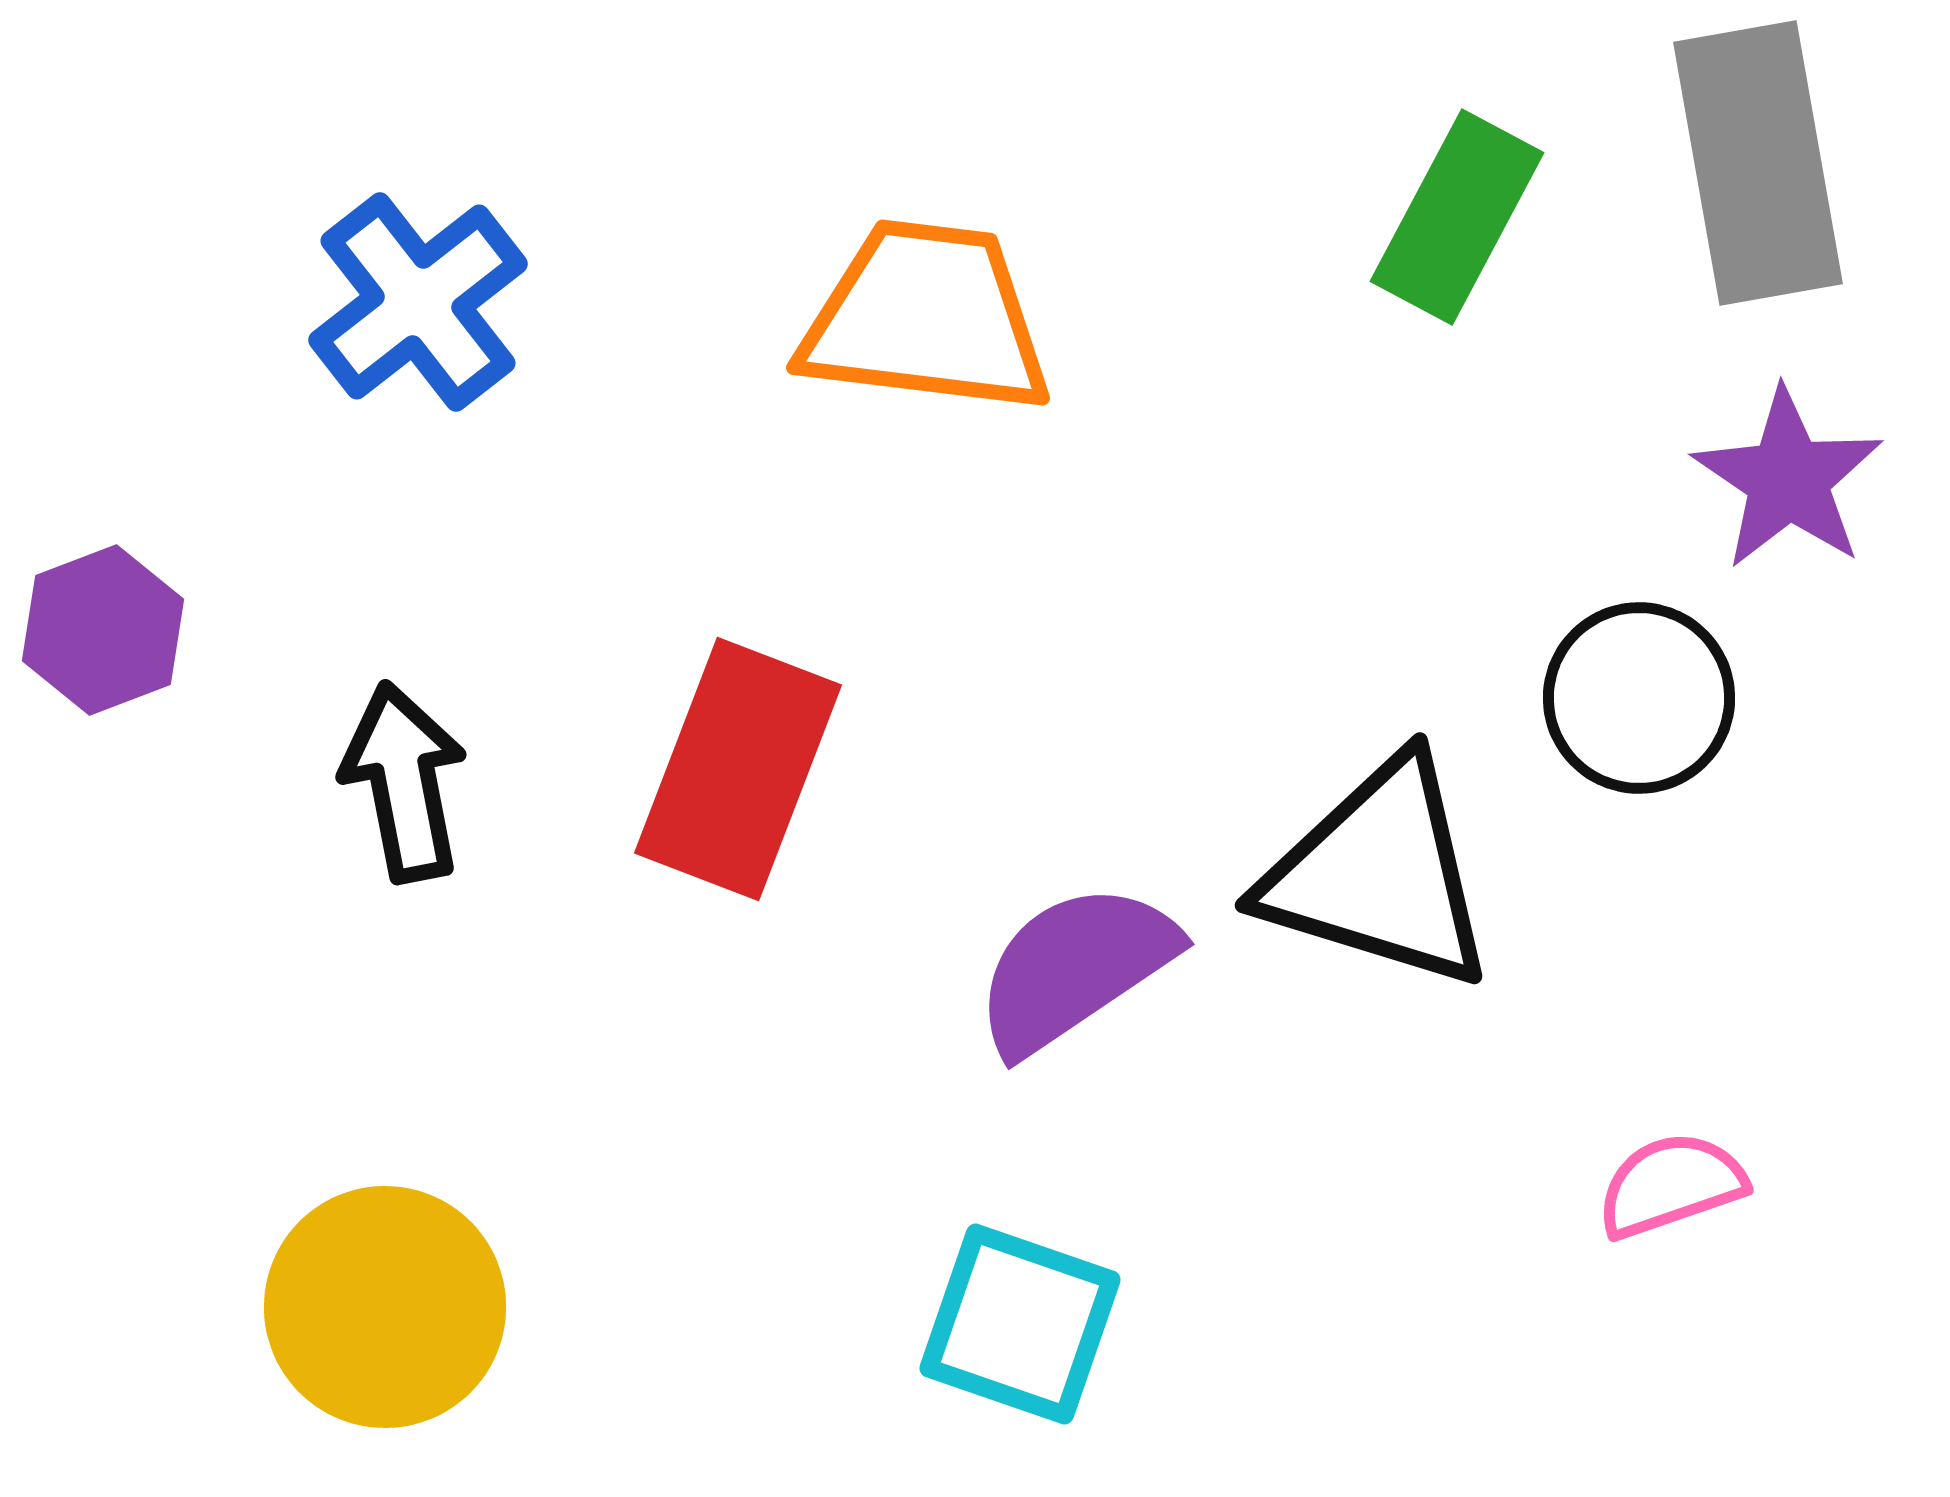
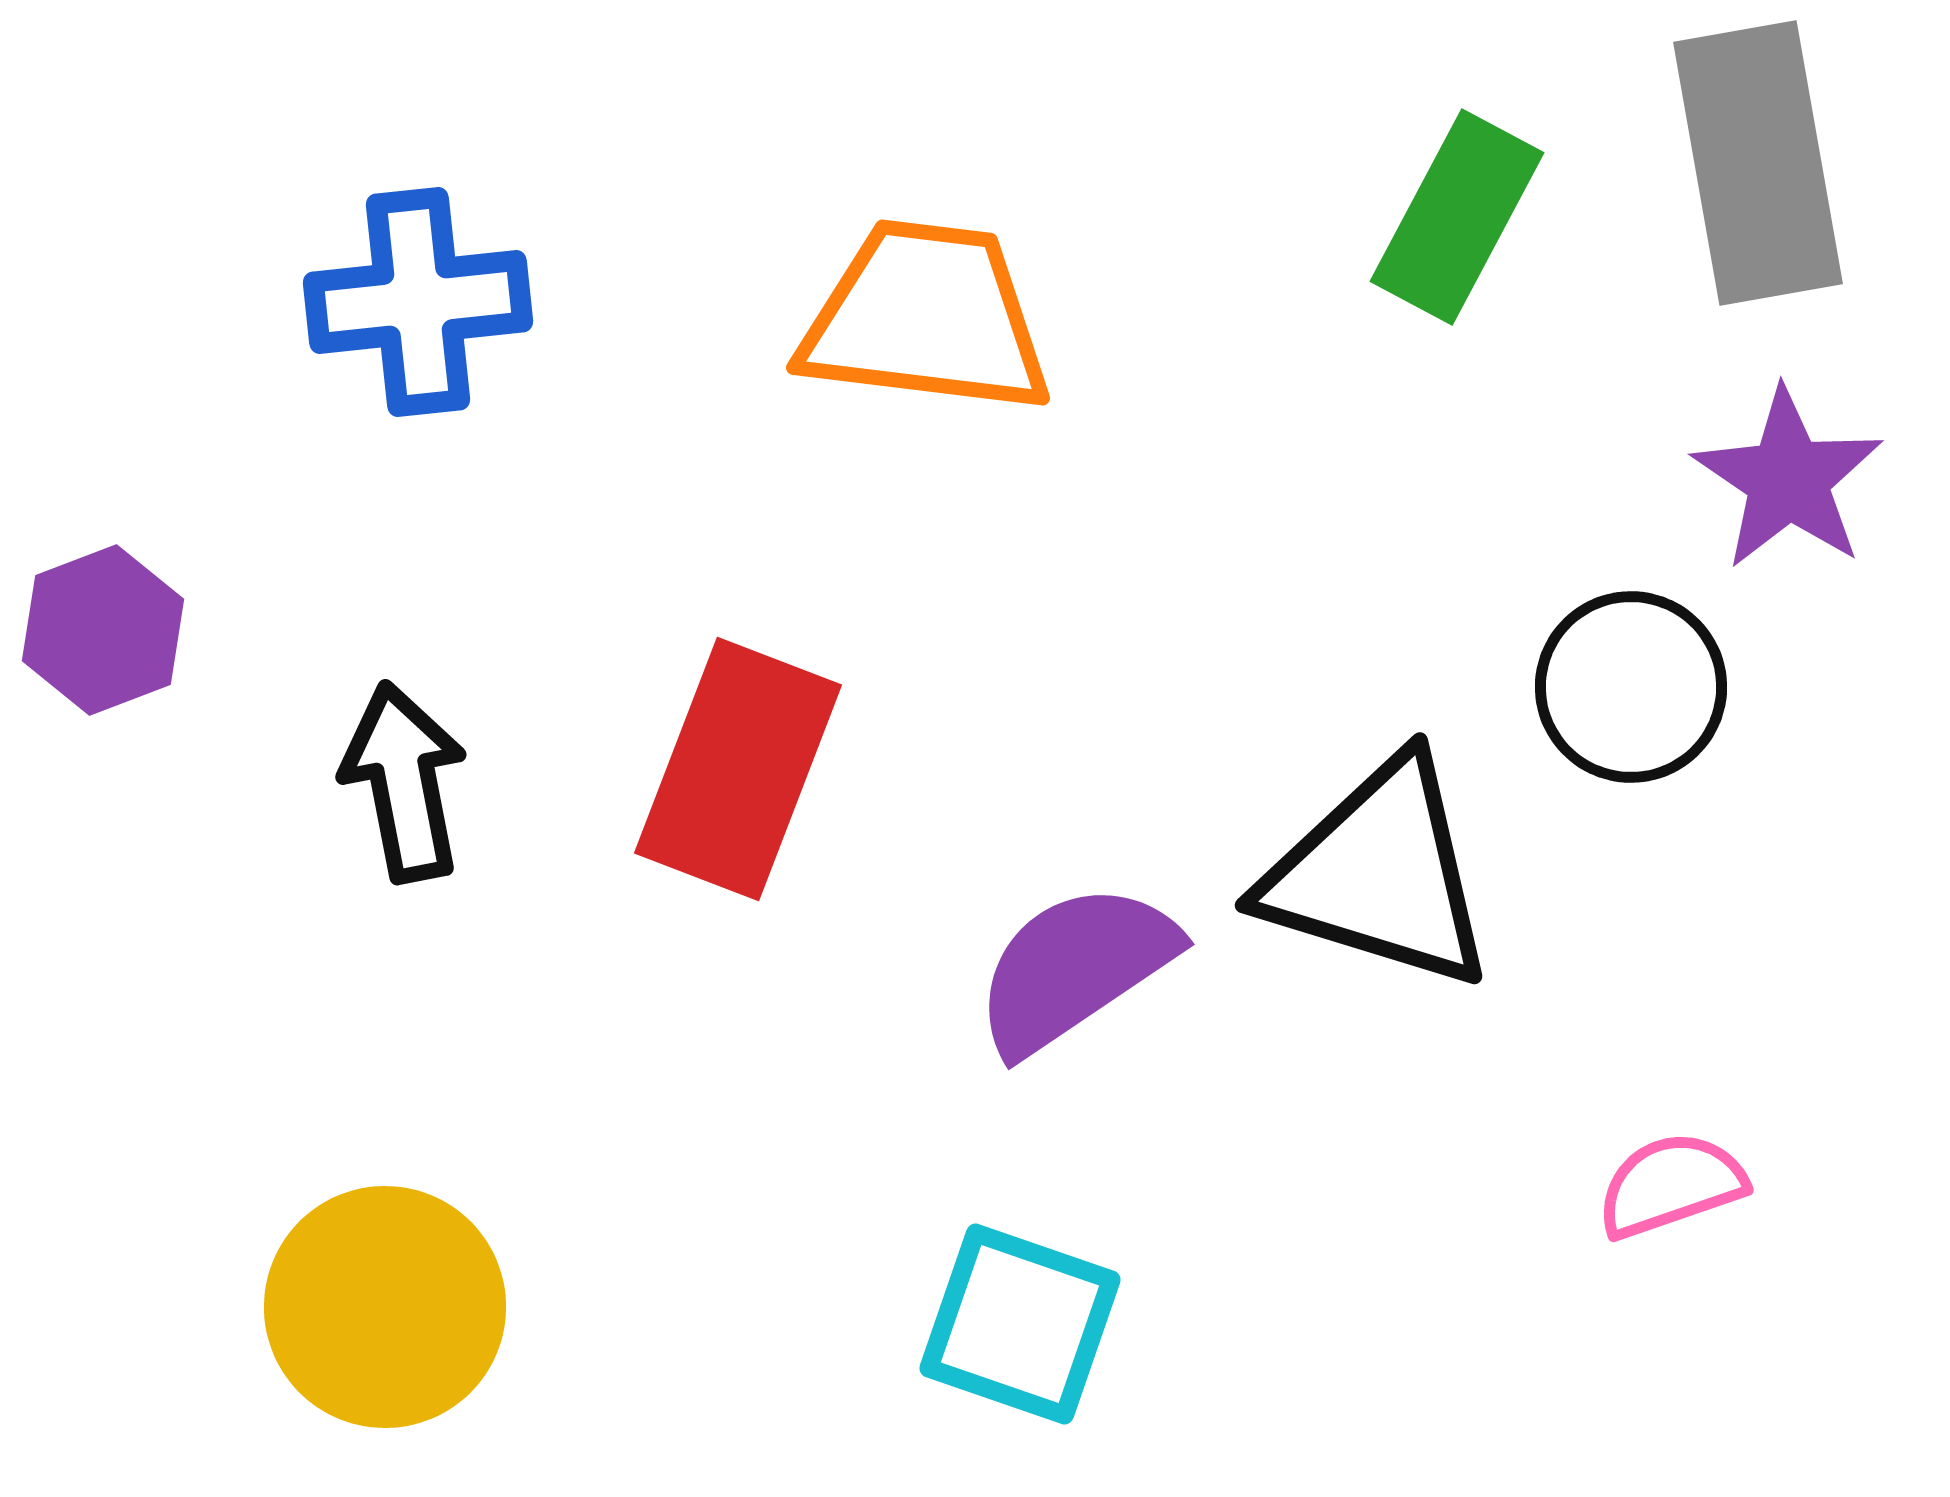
blue cross: rotated 32 degrees clockwise
black circle: moved 8 px left, 11 px up
